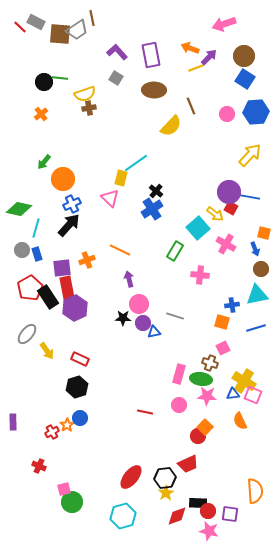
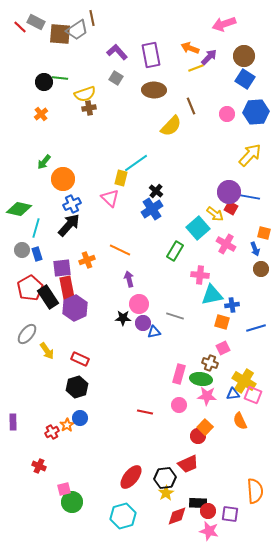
cyan triangle at (257, 295): moved 45 px left
